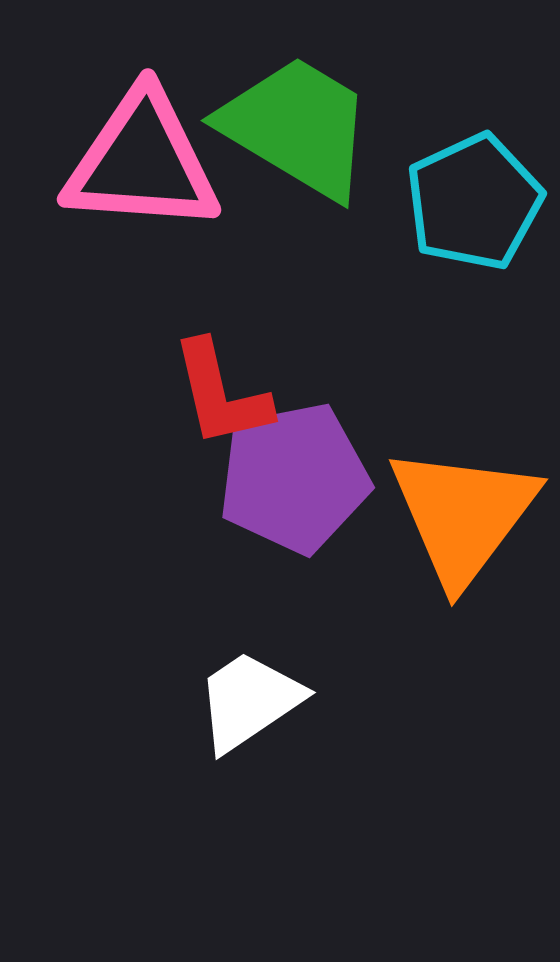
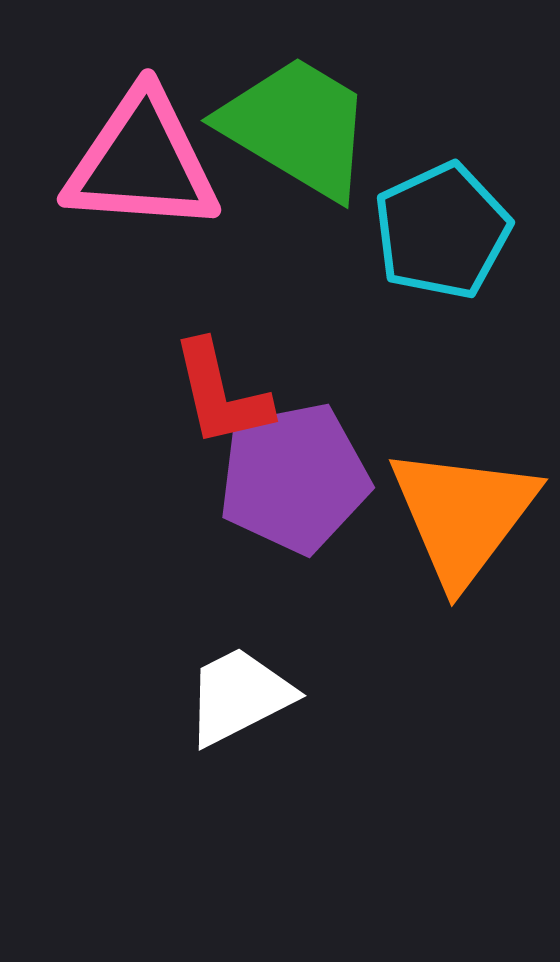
cyan pentagon: moved 32 px left, 29 px down
white trapezoid: moved 10 px left, 5 px up; rotated 7 degrees clockwise
